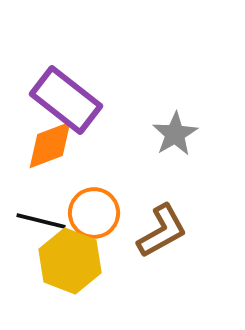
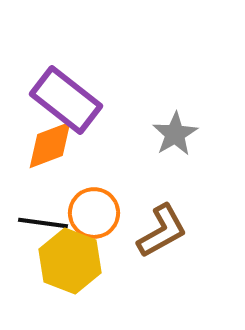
black line: moved 2 px right, 2 px down; rotated 6 degrees counterclockwise
